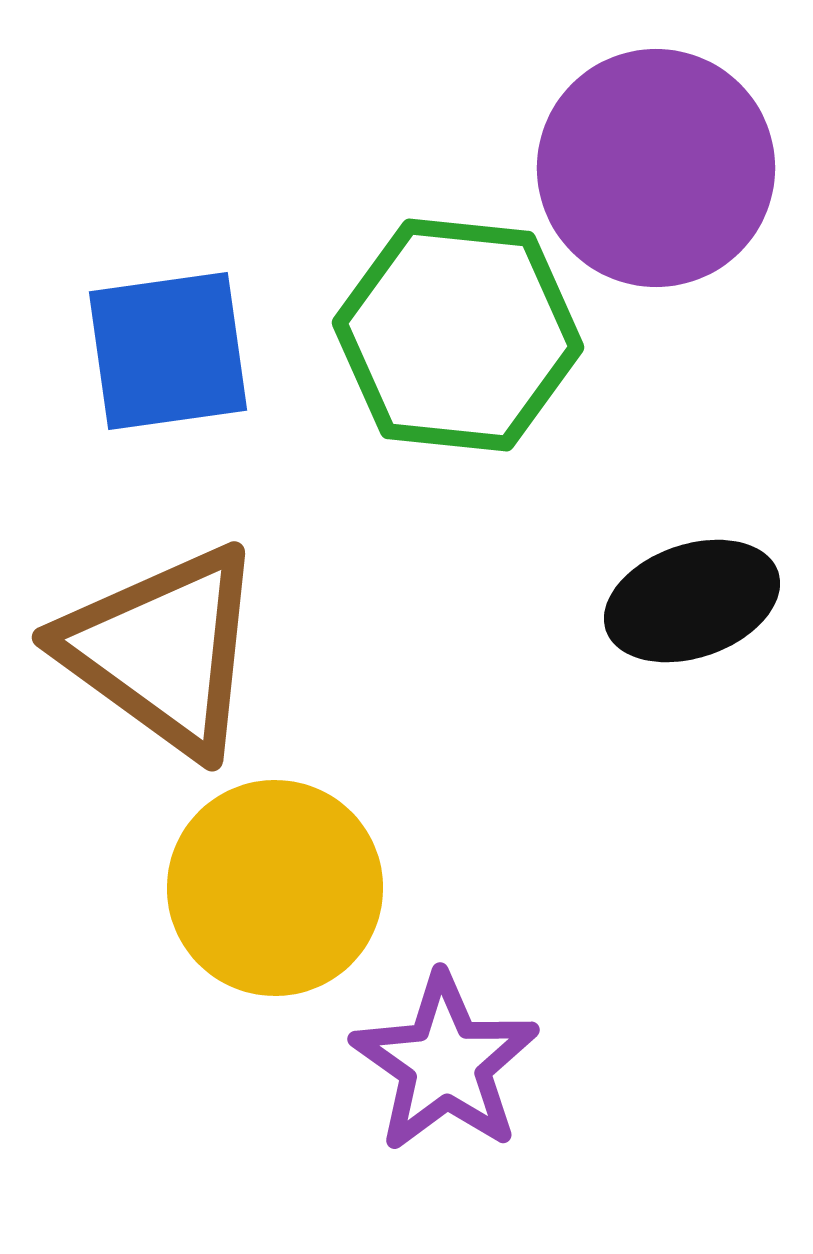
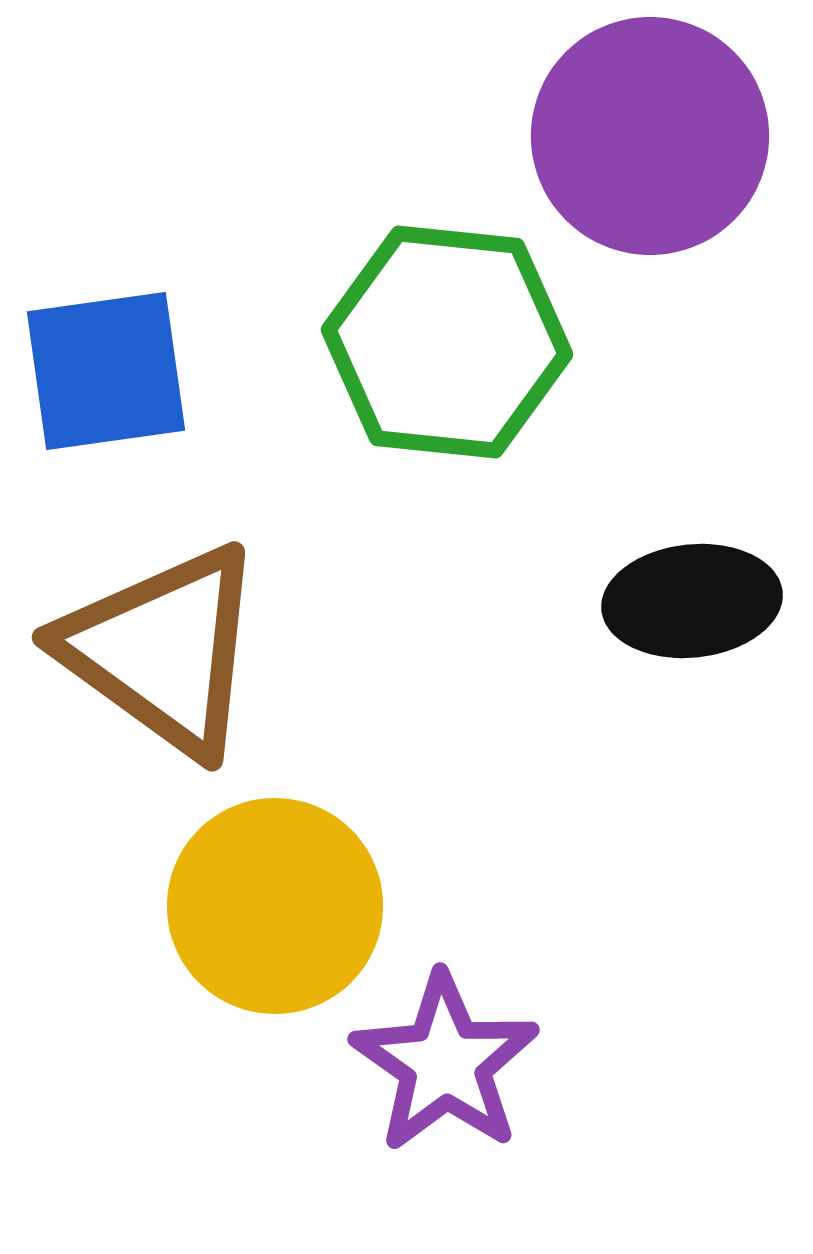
purple circle: moved 6 px left, 32 px up
green hexagon: moved 11 px left, 7 px down
blue square: moved 62 px left, 20 px down
black ellipse: rotated 13 degrees clockwise
yellow circle: moved 18 px down
